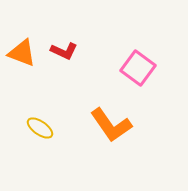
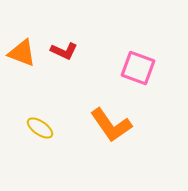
pink square: rotated 16 degrees counterclockwise
